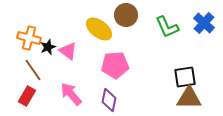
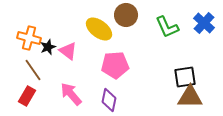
brown triangle: moved 1 px right, 1 px up
